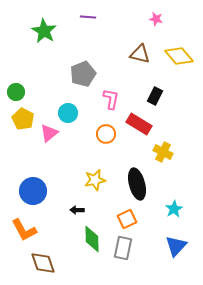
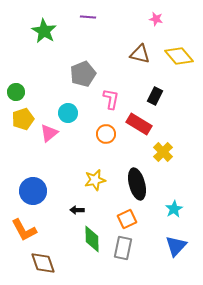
yellow pentagon: rotated 25 degrees clockwise
yellow cross: rotated 18 degrees clockwise
